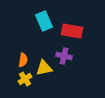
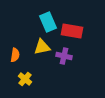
cyan rectangle: moved 4 px right, 1 px down
orange semicircle: moved 8 px left, 5 px up
yellow triangle: moved 2 px left, 21 px up
yellow cross: rotated 16 degrees counterclockwise
